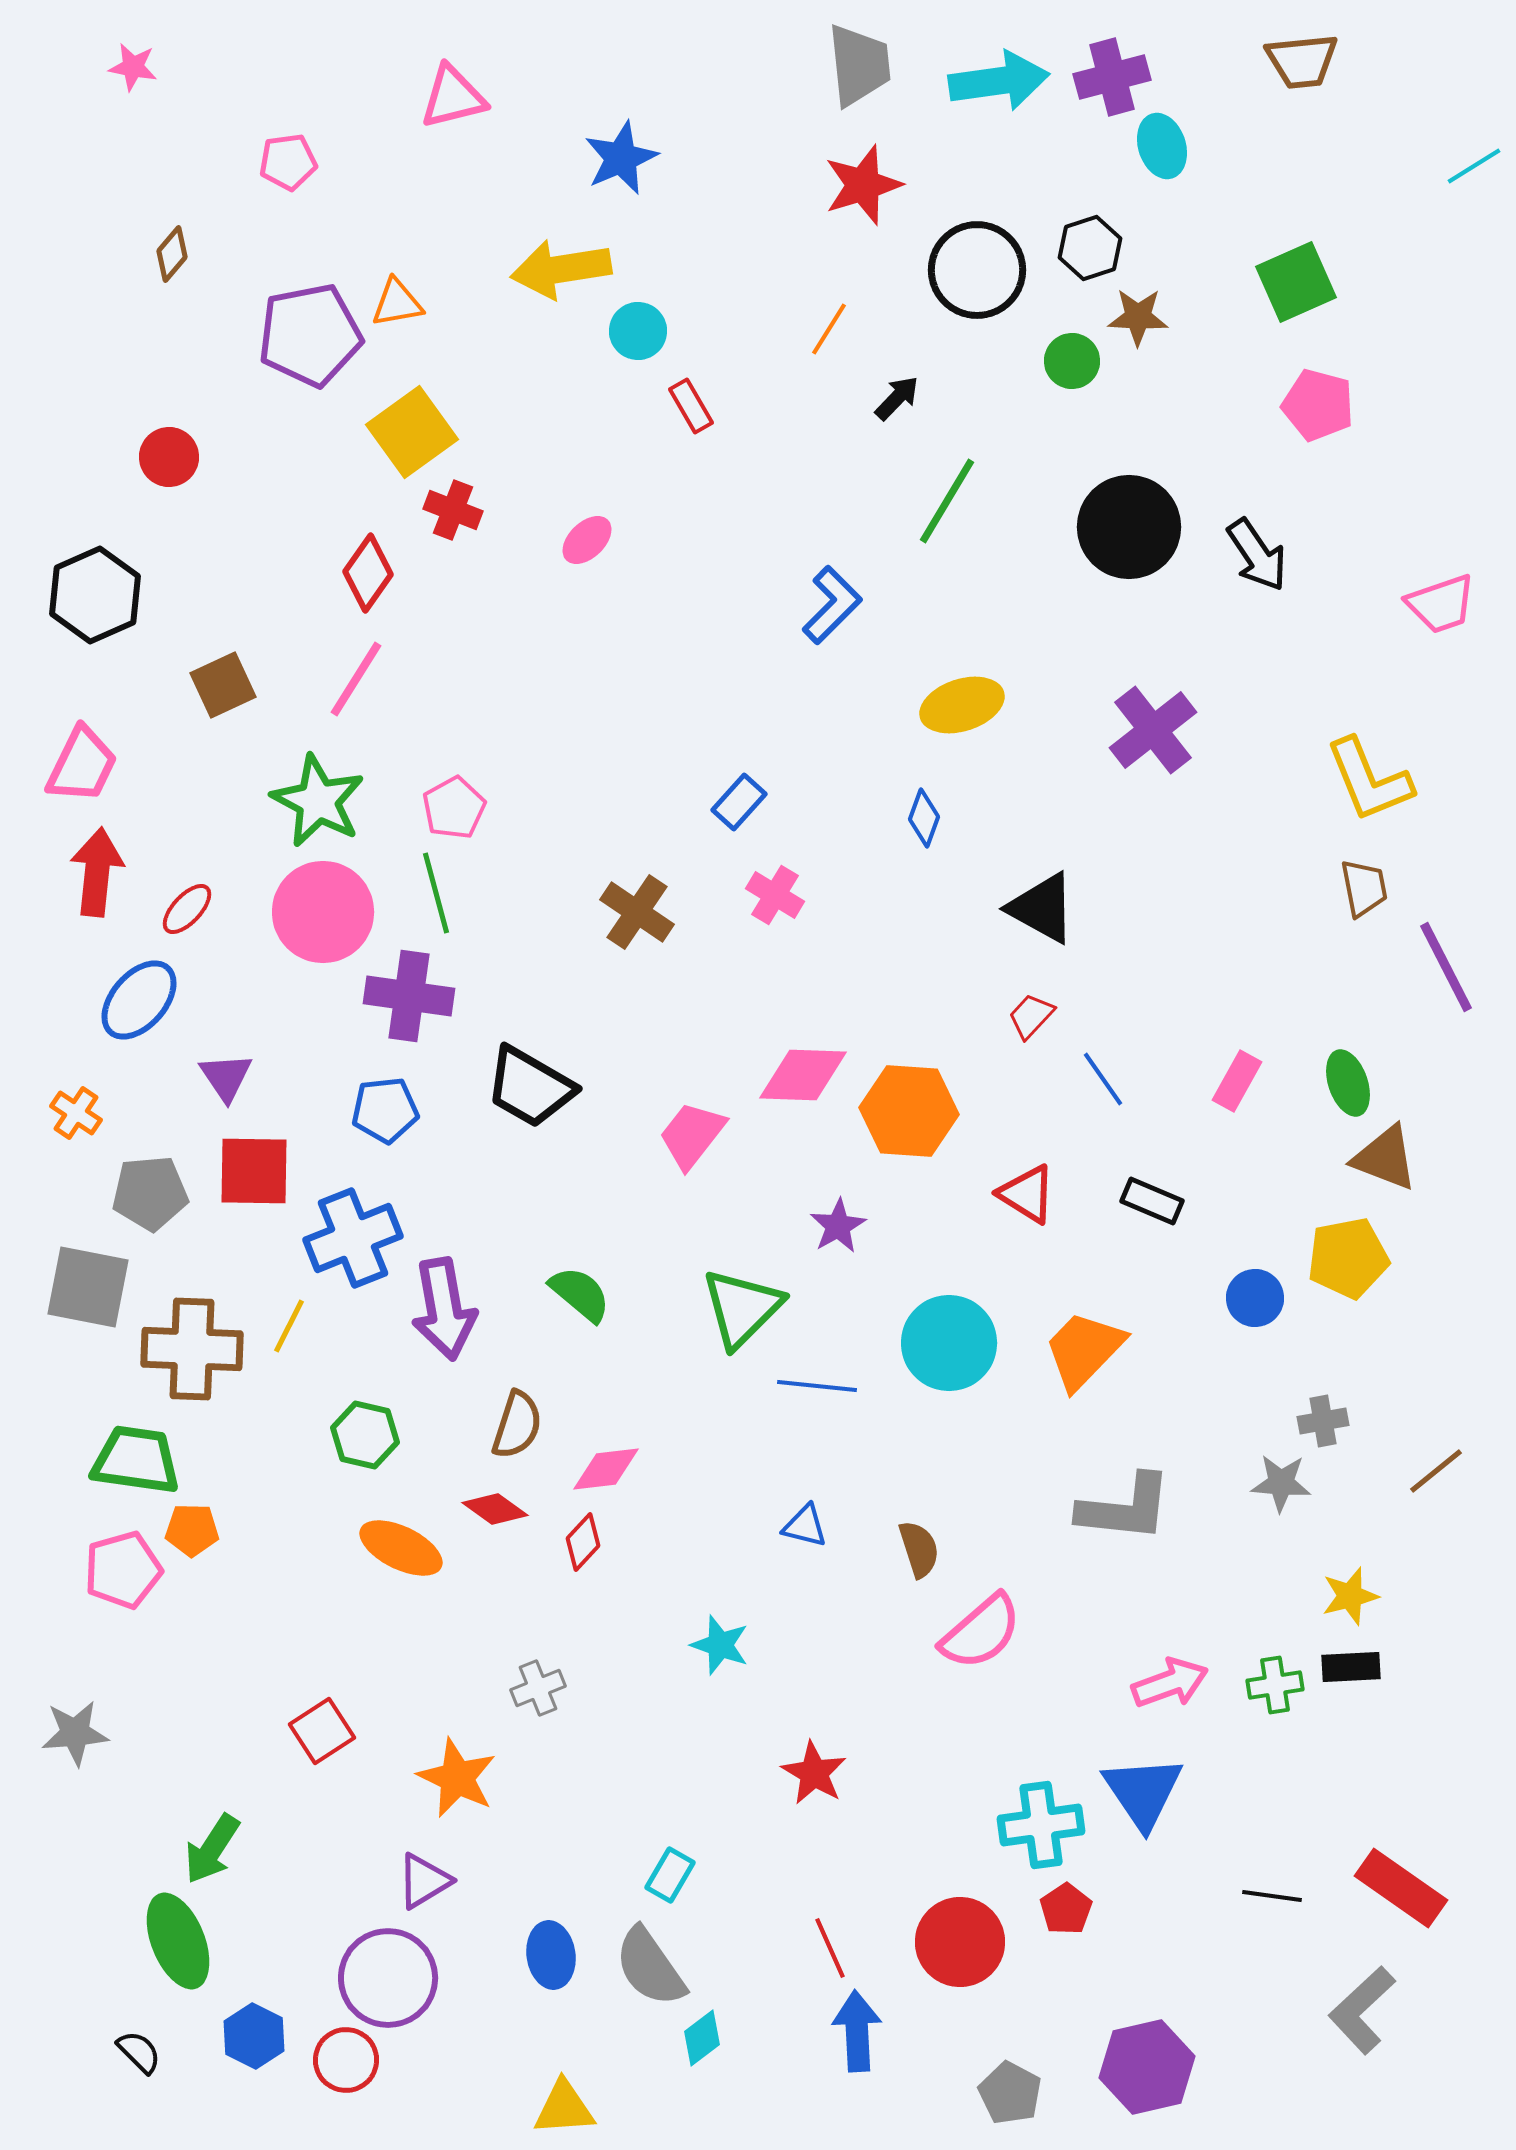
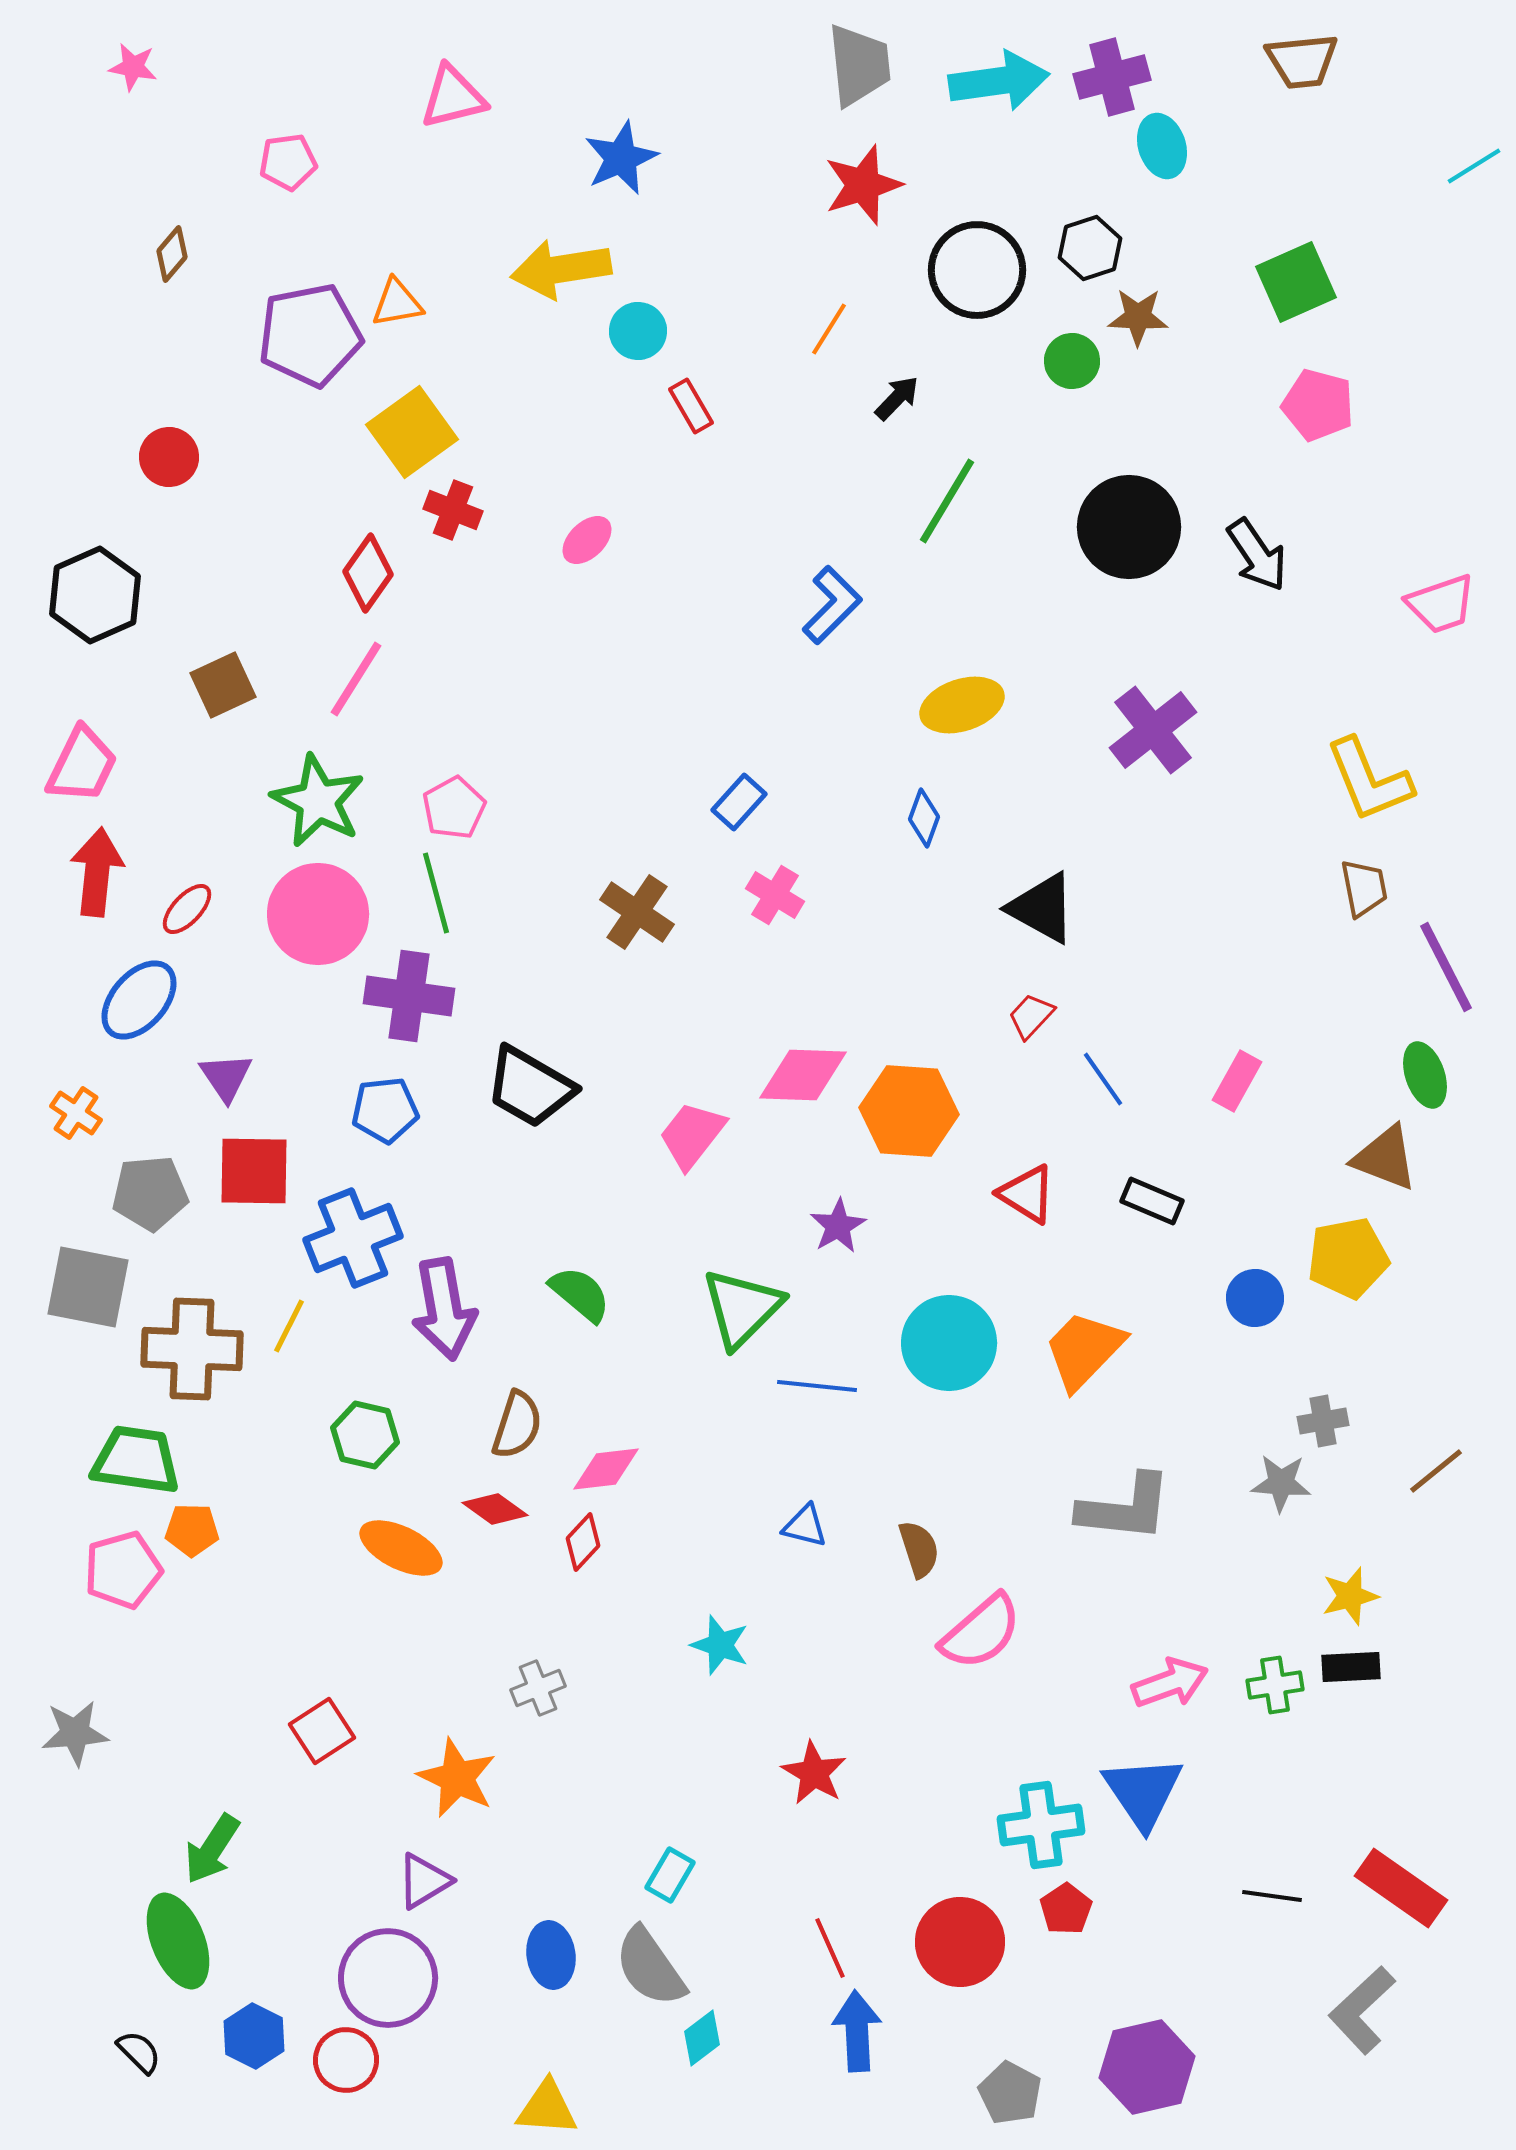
pink circle at (323, 912): moved 5 px left, 2 px down
green ellipse at (1348, 1083): moved 77 px right, 8 px up
yellow triangle at (564, 2108): moved 17 px left; rotated 8 degrees clockwise
